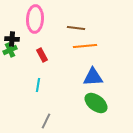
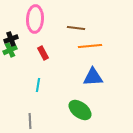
black cross: moved 1 px left; rotated 24 degrees counterclockwise
orange line: moved 5 px right
red rectangle: moved 1 px right, 2 px up
green ellipse: moved 16 px left, 7 px down
gray line: moved 16 px left; rotated 28 degrees counterclockwise
